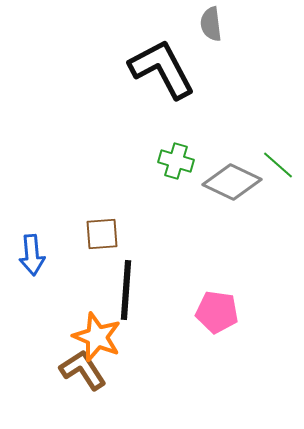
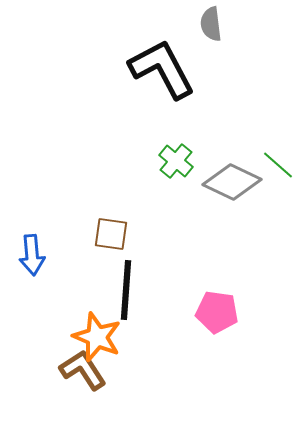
green cross: rotated 24 degrees clockwise
brown square: moved 9 px right; rotated 12 degrees clockwise
